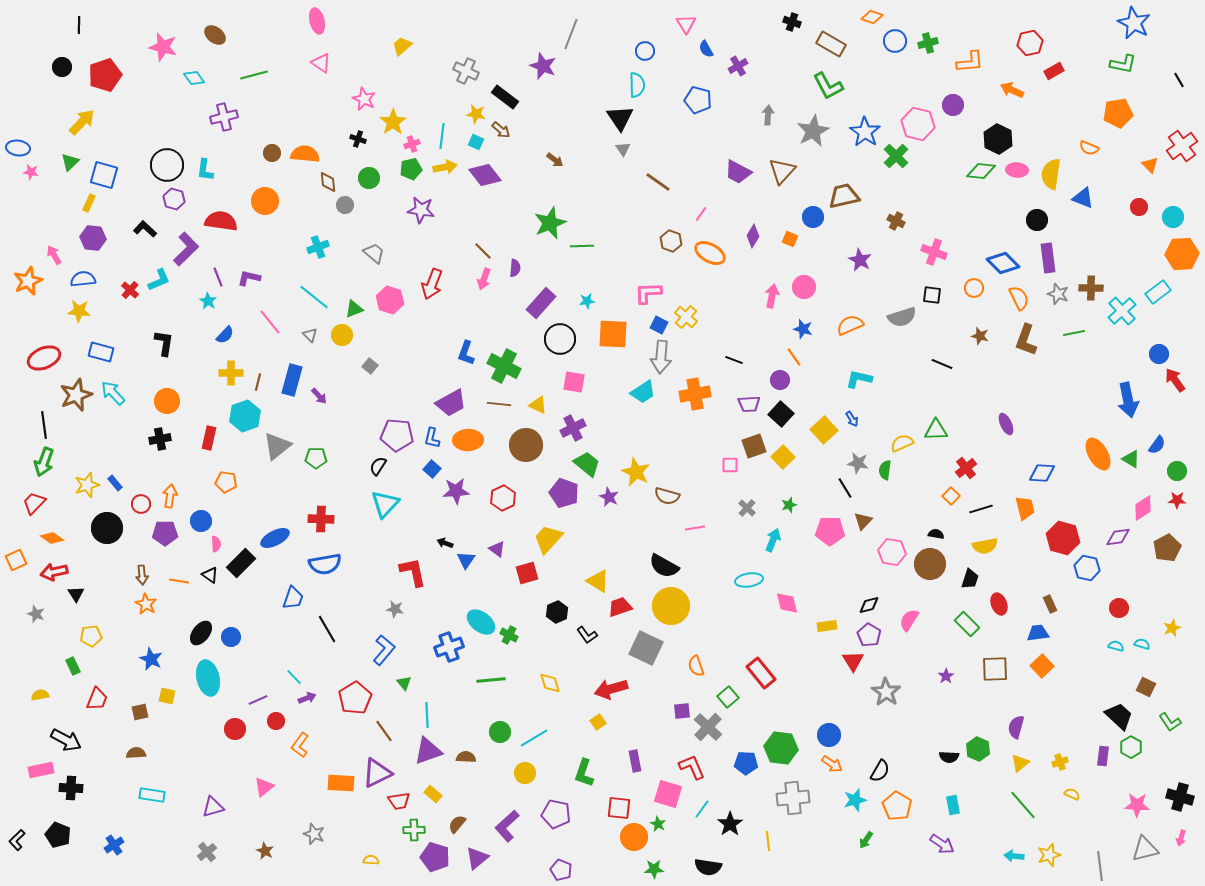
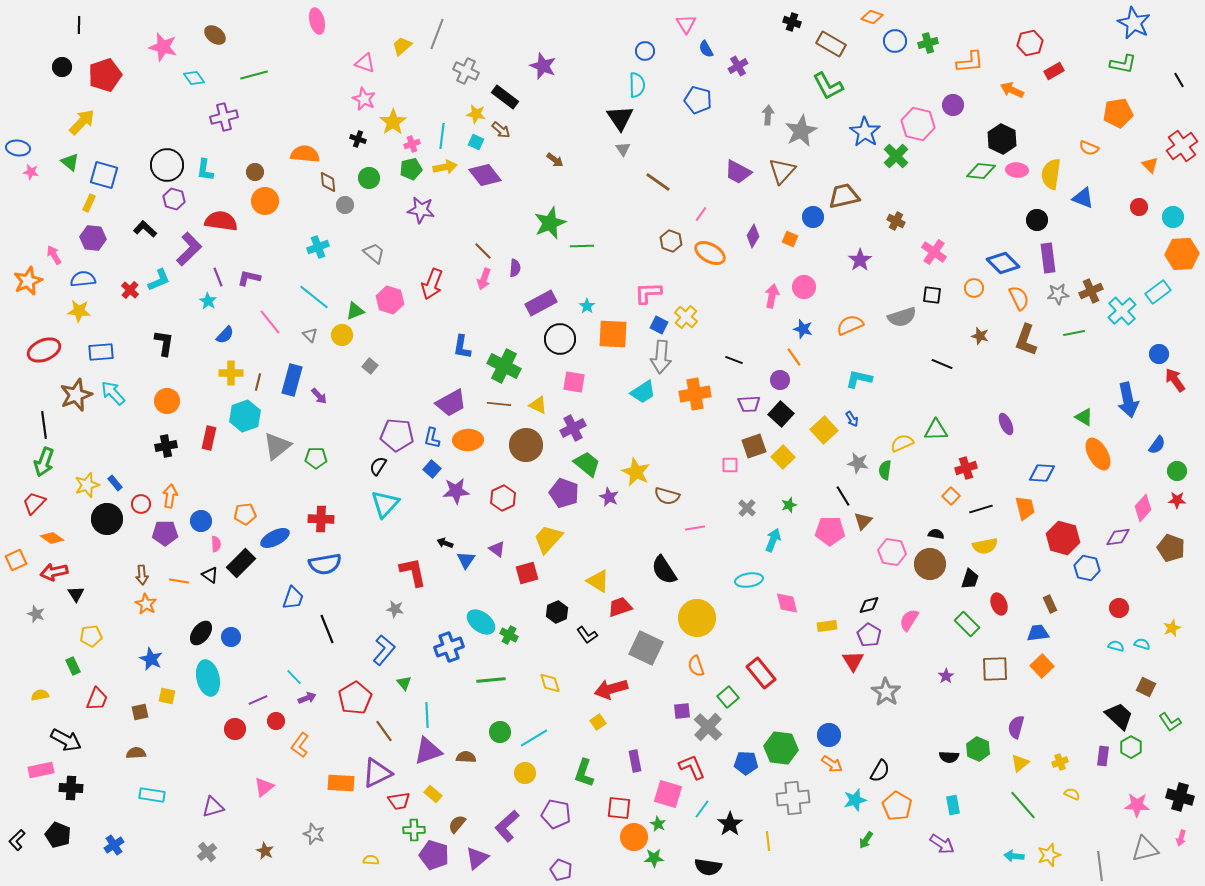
gray line at (571, 34): moved 134 px left
pink triangle at (321, 63): moved 44 px right; rotated 15 degrees counterclockwise
gray star at (813, 131): moved 12 px left
black hexagon at (998, 139): moved 4 px right
brown circle at (272, 153): moved 17 px left, 19 px down
green triangle at (70, 162): rotated 36 degrees counterclockwise
purple L-shape at (186, 249): moved 3 px right
pink cross at (934, 252): rotated 15 degrees clockwise
purple star at (860, 260): rotated 10 degrees clockwise
brown cross at (1091, 288): moved 3 px down; rotated 25 degrees counterclockwise
gray star at (1058, 294): rotated 25 degrees counterclockwise
cyan star at (587, 301): moved 5 px down; rotated 28 degrees counterclockwise
purple rectangle at (541, 303): rotated 20 degrees clockwise
green triangle at (354, 309): moved 1 px right, 2 px down
blue rectangle at (101, 352): rotated 20 degrees counterclockwise
blue L-shape at (466, 353): moved 4 px left, 6 px up; rotated 10 degrees counterclockwise
red ellipse at (44, 358): moved 8 px up
black cross at (160, 439): moved 6 px right, 7 px down
green triangle at (1131, 459): moved 47 px left, 42 px up
red cross at (966, 468): rotated 20 degrees clockwise
orange pentagon at (226, 482): moved 19 px right, 32 px down; rotated 15 degrees counterclockwise
black line at (845, 488): moved 2 px left, 8 px down
pink diamond at (1143, 508): rotated 16 degrees counterclockwise
black circle at (107, 528): moved 9 px up
brown pentagon at (1167, 548): moved 4 px right; rotated 24 degrees counterclockwise
black semicircle at (664, 566): moved 4 px down; rotated 28 degrees clockwise
yellow circle at (671, 606): moved 26 px right, 12 px down
black line at (327, 629): rotated 8 degrees clockwise
purple pentagon at (435, 857): moved 1 px left, 2 px up
green star at (654, 869): moved 11 px up
